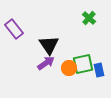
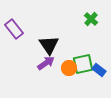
green cross: moved 2 px right, 1 px down
blue rectangle: rotated 40 degrees counterclockwise
